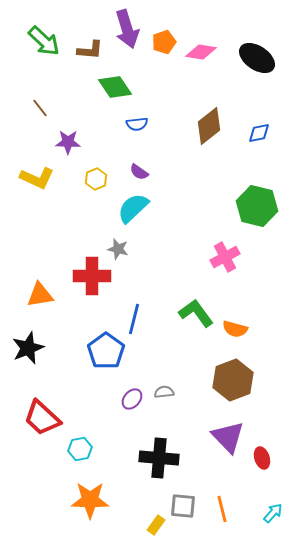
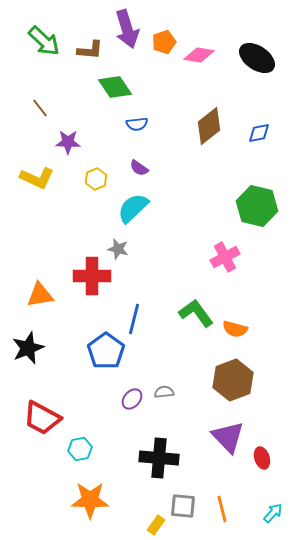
pink diamond: moved 2 px left, 3 px down
purple semicircle: moved 4 px up
red trapezoid: rotated 15 degrees counterclockwise
